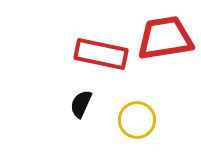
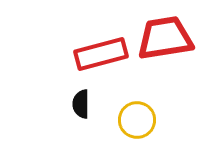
red rectangle: rotated 27 degrees counterclockwise
black semicircle: rotated 24 degrees counterclockwise
